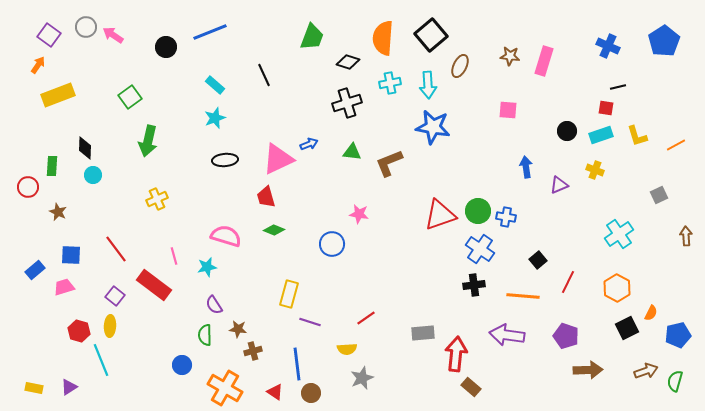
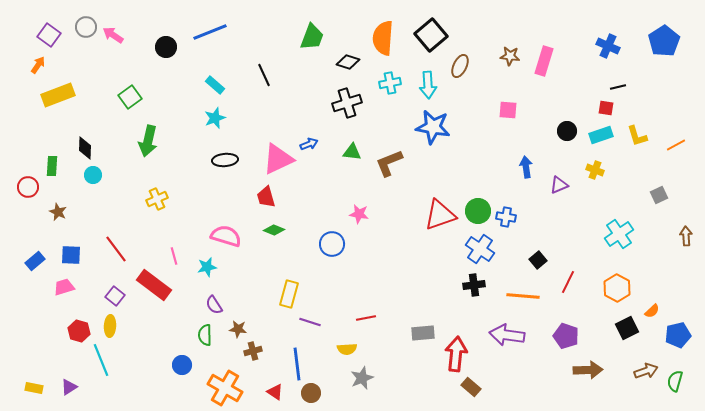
blue rectangle at (35, 270): moved 9 px up
orange semicircle at (651, 313): moved 1 px right, 2 px up; rotated 21 degrees clockwise
red line at (366, 318): rotated 24 degrees clockwise
